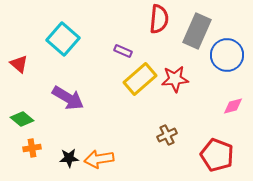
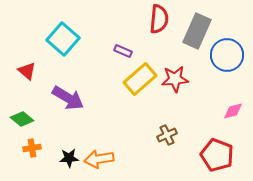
red triangle: moved 8 px right, 7 px down
pink diamond: moved 5 px down
